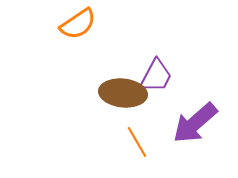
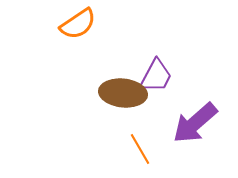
orange line: moved 3 px right, 7 px down
